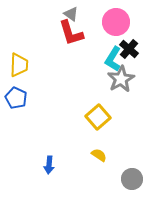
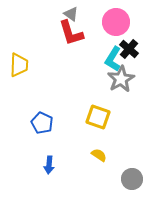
blue pentagon: moved 26 px right, 25 px down
yellow square: rotated 30 degrees counterclockwise
